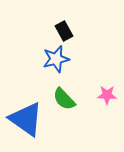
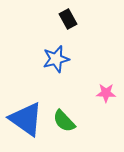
black rectangle: moved 4 px right, 12 px up
pink star: moved 1 px left, 2 px up
green semicircle: moved 22 px down
